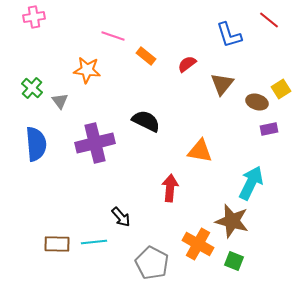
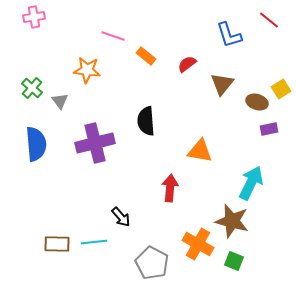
black semicircle: rotated 120 degrees counterclockwise
